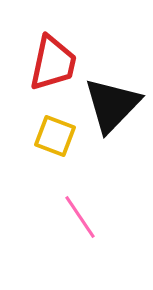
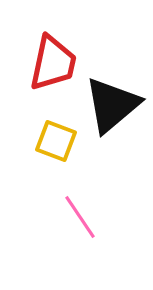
black triangle: rotated 6 degrees clockwise
yellow square: moved 1 px right, 5 px down
